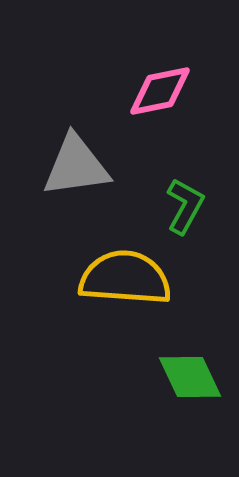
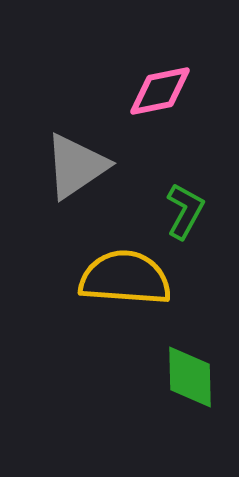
gray triangle: rotated 26 degrees counterclockwise
green L-shape: moved 5 px down
green diamond: rotated 24 degrees clockwise
